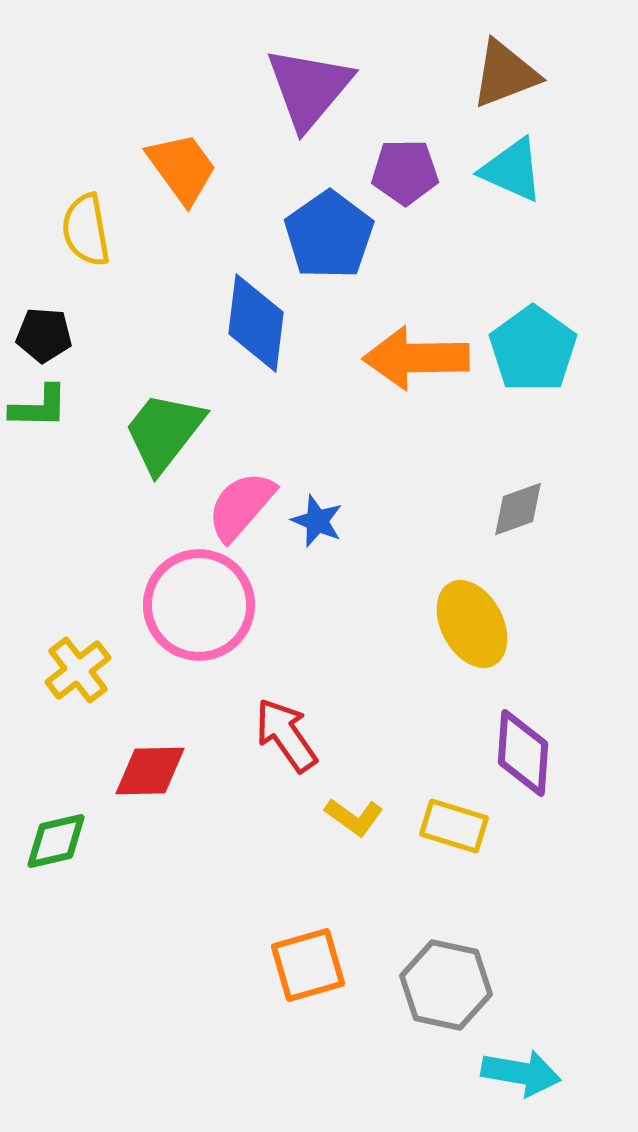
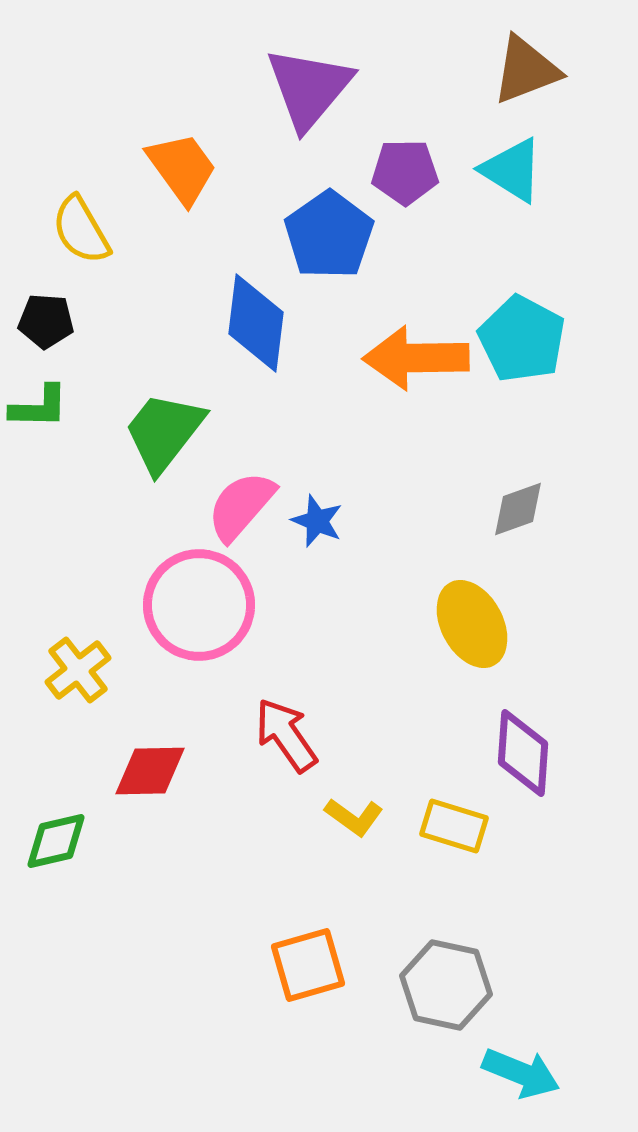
brown triangle: moved 21 px right, 4 px up
cyan triangle: rotated 8 degrees clockwise
yellow semicircle: moved 5 px left; rotated 20 degrees counterclockwise
black pentagon: moved 2 px right, 14 px up
cyan pentagon: moved 11 px left, 10 px up; rotated 8 degrees counterclockwise
cyan arrow: rotated 12 degrees clockwise
